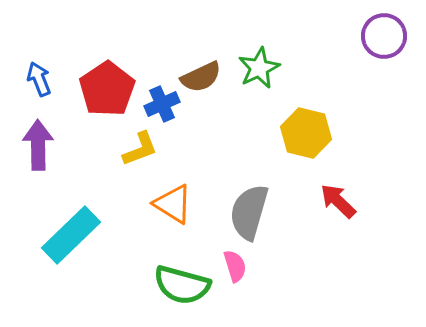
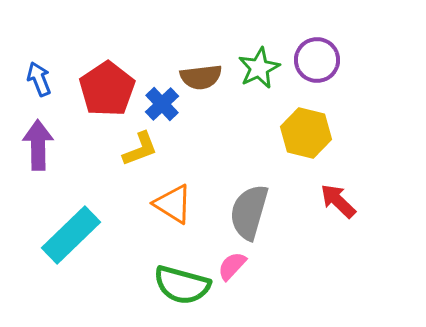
purple circle: moved 67 px left, 24 px down
brown semicircle: rotated 18 degrees clockwise
blue cross: rotated 20 degrees counterclockwise
pink semicircle: moved 3 px left; rotated 120 degrees counterclockwise
